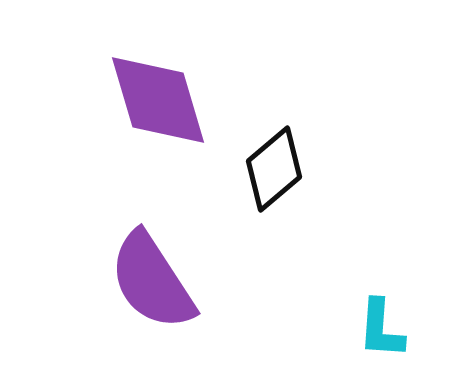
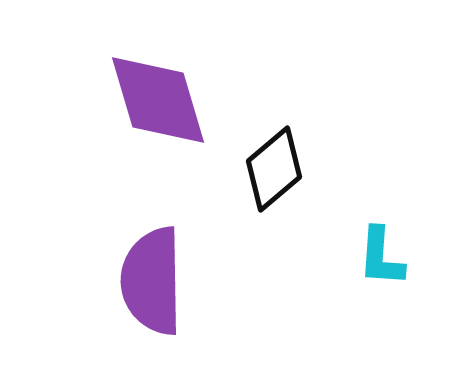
purple semicircle: rotated 32 degrees clockwise
cyan L-shape: moved 72 px up
